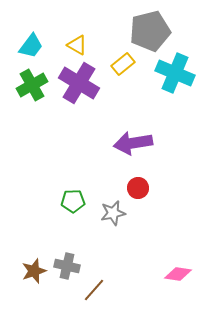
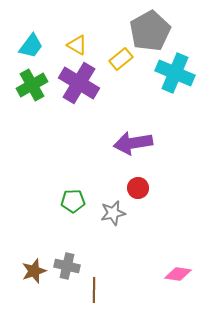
gray pentagon: rotated 15 degrees counterclockwise
yellow rectangle: moved 2 px left, 5 px up
brown line: rotated 40 degrees counterclockwise
